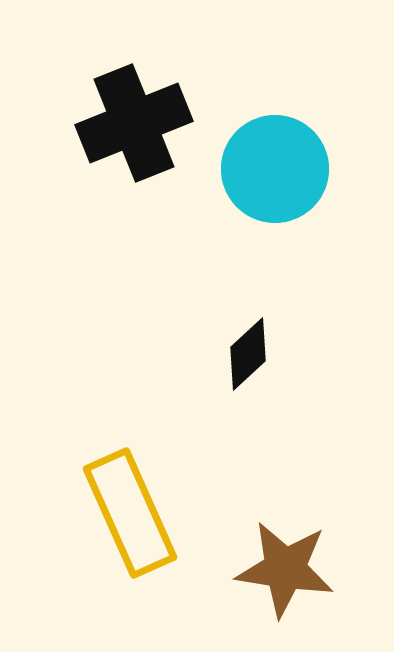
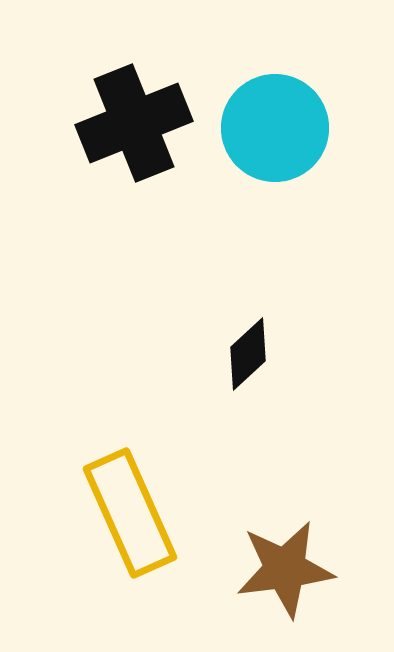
cyan circle: moved 41 px up
brown star: rotated 16 degrees counterclockwise
